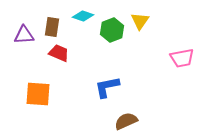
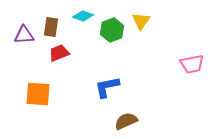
yellow triangle: moved 1 px right
brown rectangle: moved 1 px left
red trapezoid: rotated 45 degrees counterclockwise
pink trapezoid: moved 10 px right, 6 px down
